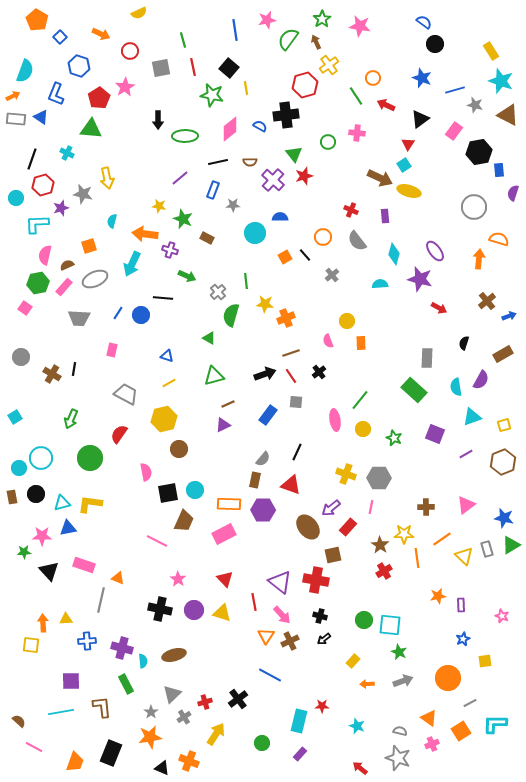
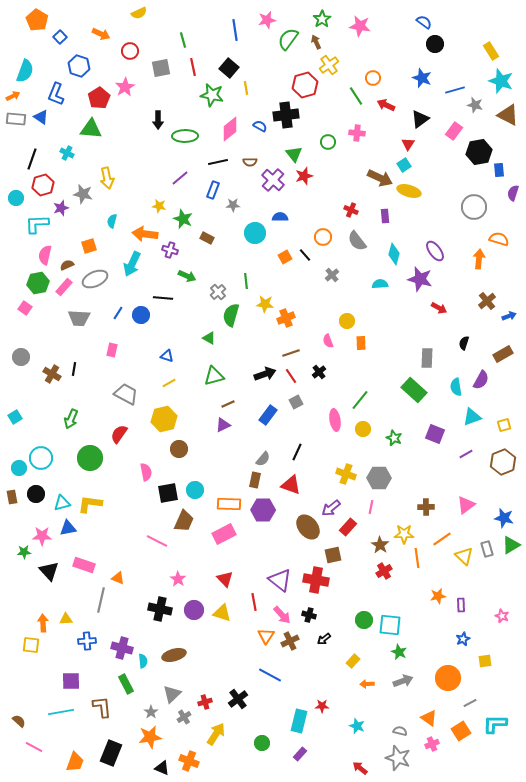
gray square at (296, 402): rotated 32 degrees counterclockwise
purple triangle at (280, 582): moved 2 px up
black cross at (320, 616): moved 11 px left, 1 px up
